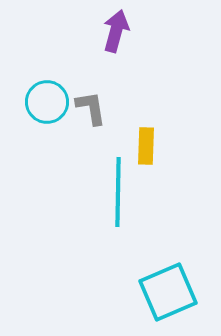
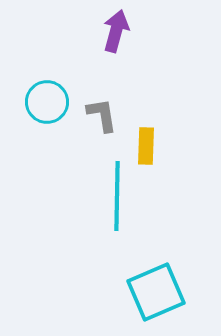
gray L-shape: moved 11 px right, 7 px down
cyan line: moved 1 px left, 4 px down
cyan square: moved 12 px left
